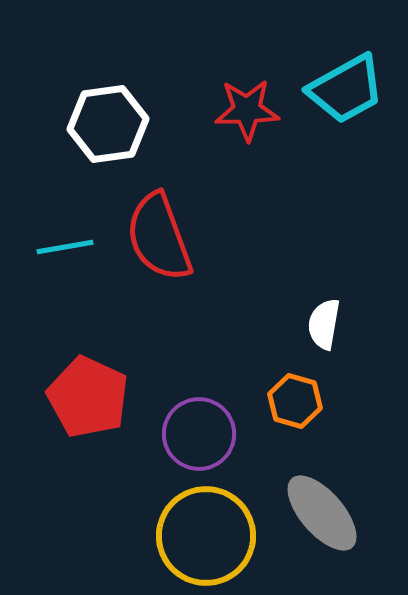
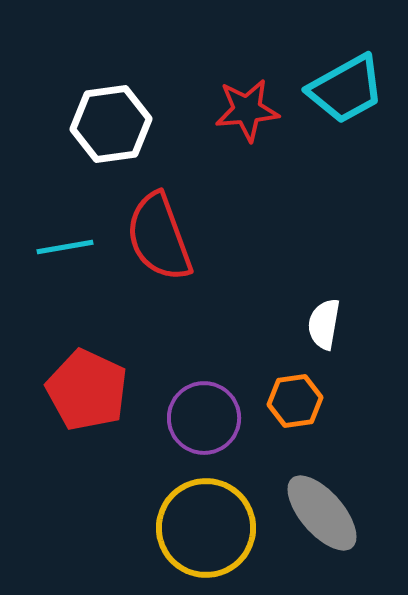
red star: rotated 4 degrees counterclockwise
white hexagon: moved 3 px right
red pentagon: moved 1 px left, 7 px up
orange hexagon: rotated 24 degrees counterclockwise
purple circle: moved 5 px right, 16 px up
yellow circle: moved 8 px up
